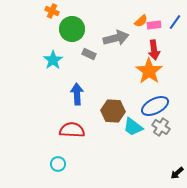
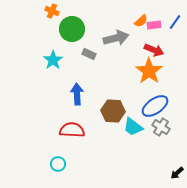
red arrow: rotated 60 degrees counterclockwise
blue ellipse: rotated 8 degrees counterclockwise
